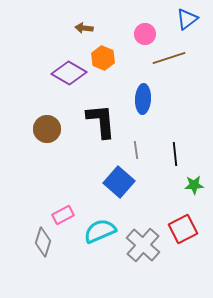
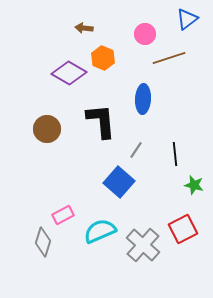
gray line: rotated 42 degrees clockwise
green star: rotated 18 degrees clockwise
